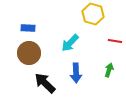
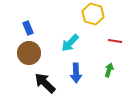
blue rectangle: rotated 64 degrees clockwise
